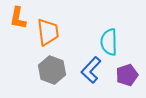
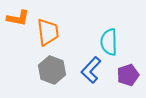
orange L-shape: rotated 90 degrees counterclockwise
purple pentagon: moved 1 px right
